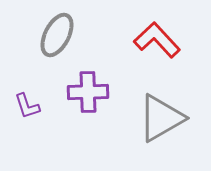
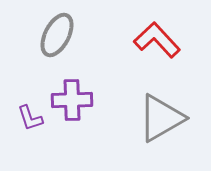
purple cross: moved 16 px left, 8 px down
purple L-shape: moved 3 px right, 12 px down
